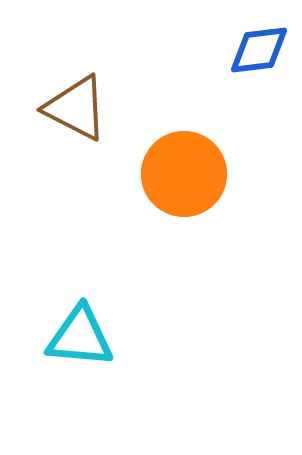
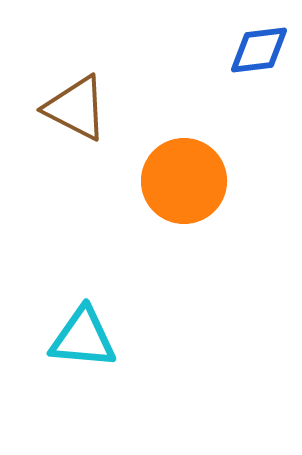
orange circle: moved 7 px down
cyan triangle: moved 3 px right, 1 px down
